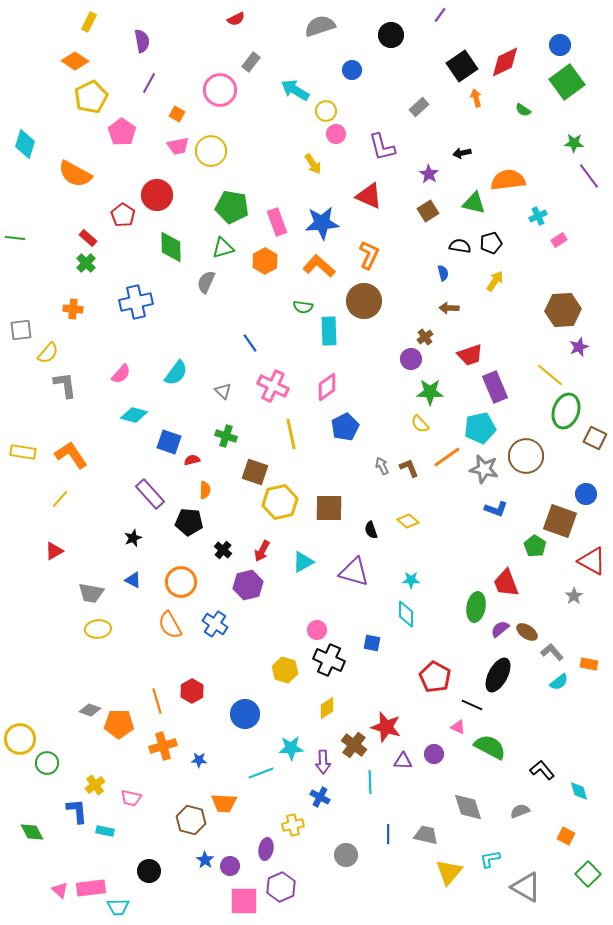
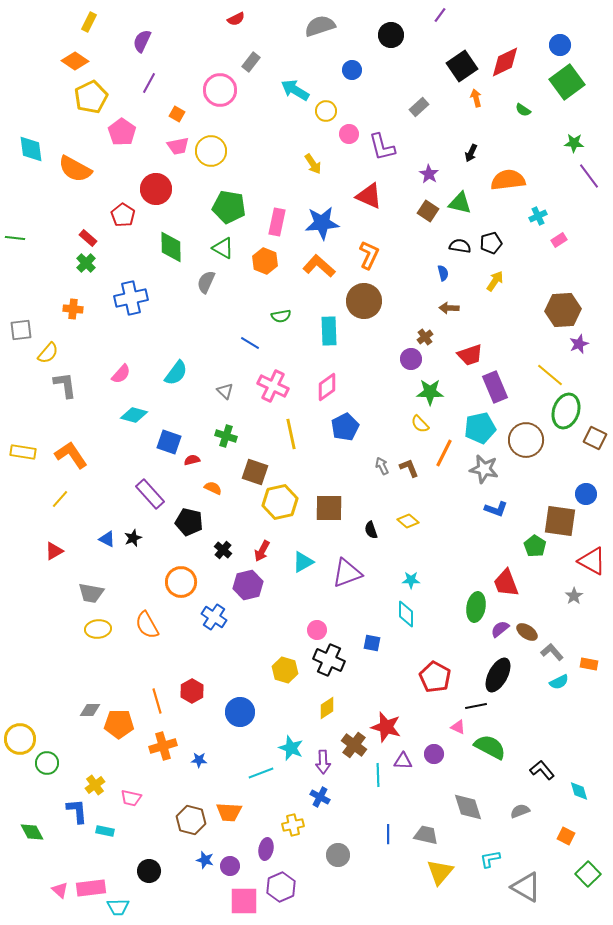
purple semicircle at (142, 41): rotated 145 degrees counterclockwise
pink circle at (336, 134): moved 13 px right
cyan diamond at (25, 144): moved 6 px right, 5 px down; rotated 24 degrees counterclockwise
black arrow at (462, 153): moved 9 px right; rotated 54 degrees counterclockwise
orange semicircle at (75, 174): moved 5 px up
red circle at (157, 195): moved 1 px left, 6 px up
green triangle at (474, 203): moved 14 px left
green pentagon at (232, 207): moved 3 px left
brown square at (428, 211): rotated 25 degrees counterclockwise
pink rectangle at (277, 222): rotated 32 degrees clockwise
green triangle at (223, 248): rotated 45 degrees clockwise
orange hexagon at (265, 261): rotated 10 degrees counterclockwise
blue cross at (136, 302): moved 5 px left, 4 px up
green semicircle at (303, 307): moved 22 px left, 9 px down; rotated 18 degrees counterclockwise
blue line at (250, 343): rotated 24 degrees counterclockwise
purple star at (579, 347): moved 3 px up
gray triangle at (223, 391): moved 2 px right
brown circle at (526, 456): moved 16 px up
orange line at (447, 457): moved 3 px left, 4 px up; rotated 28 degrees counterclockwise
orange semicircle at (205, 490): moved 8 px right, 2 px up; rotated 66 degrees counterclockwise
brown square at (560, 521): rotated 12 degrees counterclockwise
black pentagon at (189, 522): rotated 8 degrees clockwise
purple triangle at (354, 572): moved 7 px left, 1 px down; rotated 36 degrees counterclockwise
blue triangle at (133, 580): moved 26 px left, 41 px up
blue cross at (215, 624): moved 1 px left, 7 px up
orange semicircle at (170, 625): moved 23 px left
cyan semicircle at (559, 682): rotated 12 degrees clockwise
black line at (472, 705): moved 4 px right, 1 px down; rotated 35 degrees counterclockwise
gray diamond at (90, 710): rotated 20 degrees counterclockwise
blue circle at (245, 714): moved 5 px left, 2 px up
cyan star at (291, 748): rotated 25 degrees clockwise
cyan line at (370, 782): moved 8 px right, 7 px up
orange trapezoid at (224, 803): moved 5 px right, 9 px down
gray circle at (346, 855): moved 8 px left
blue star at (205, 860): rotated 18 degrees counterclockwise
yellow triangle at (449, 872): moved 9 px left
